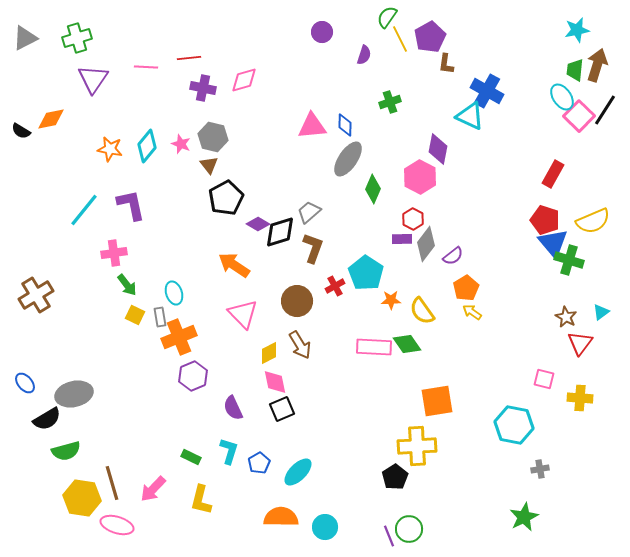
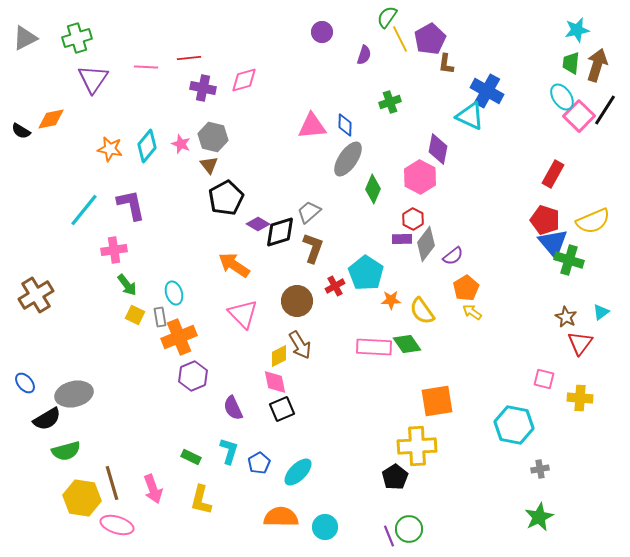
purple pentagon at (430, 37): moved 2 px down
green trapezoid at (575, 70): moved 4 px left, 7 px up
pink cross at (114, 253): moved 3 px up
yellow diamond at (269, 353): moved 10 px right, 3 px down
pink arrow at (153, 489): rotated 64 degrees counterclockwise
green star at (524, 517): moved 15 px right
